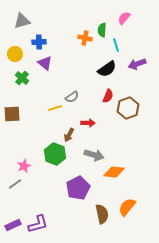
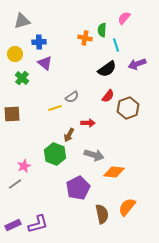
red semicircle: rotated 16 degrees clockwise
